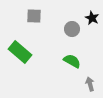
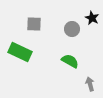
gray square: moved 8 px down
green rectangle: rotated 15 degrees counterclockwise
green semicircle: moved 2 px left
